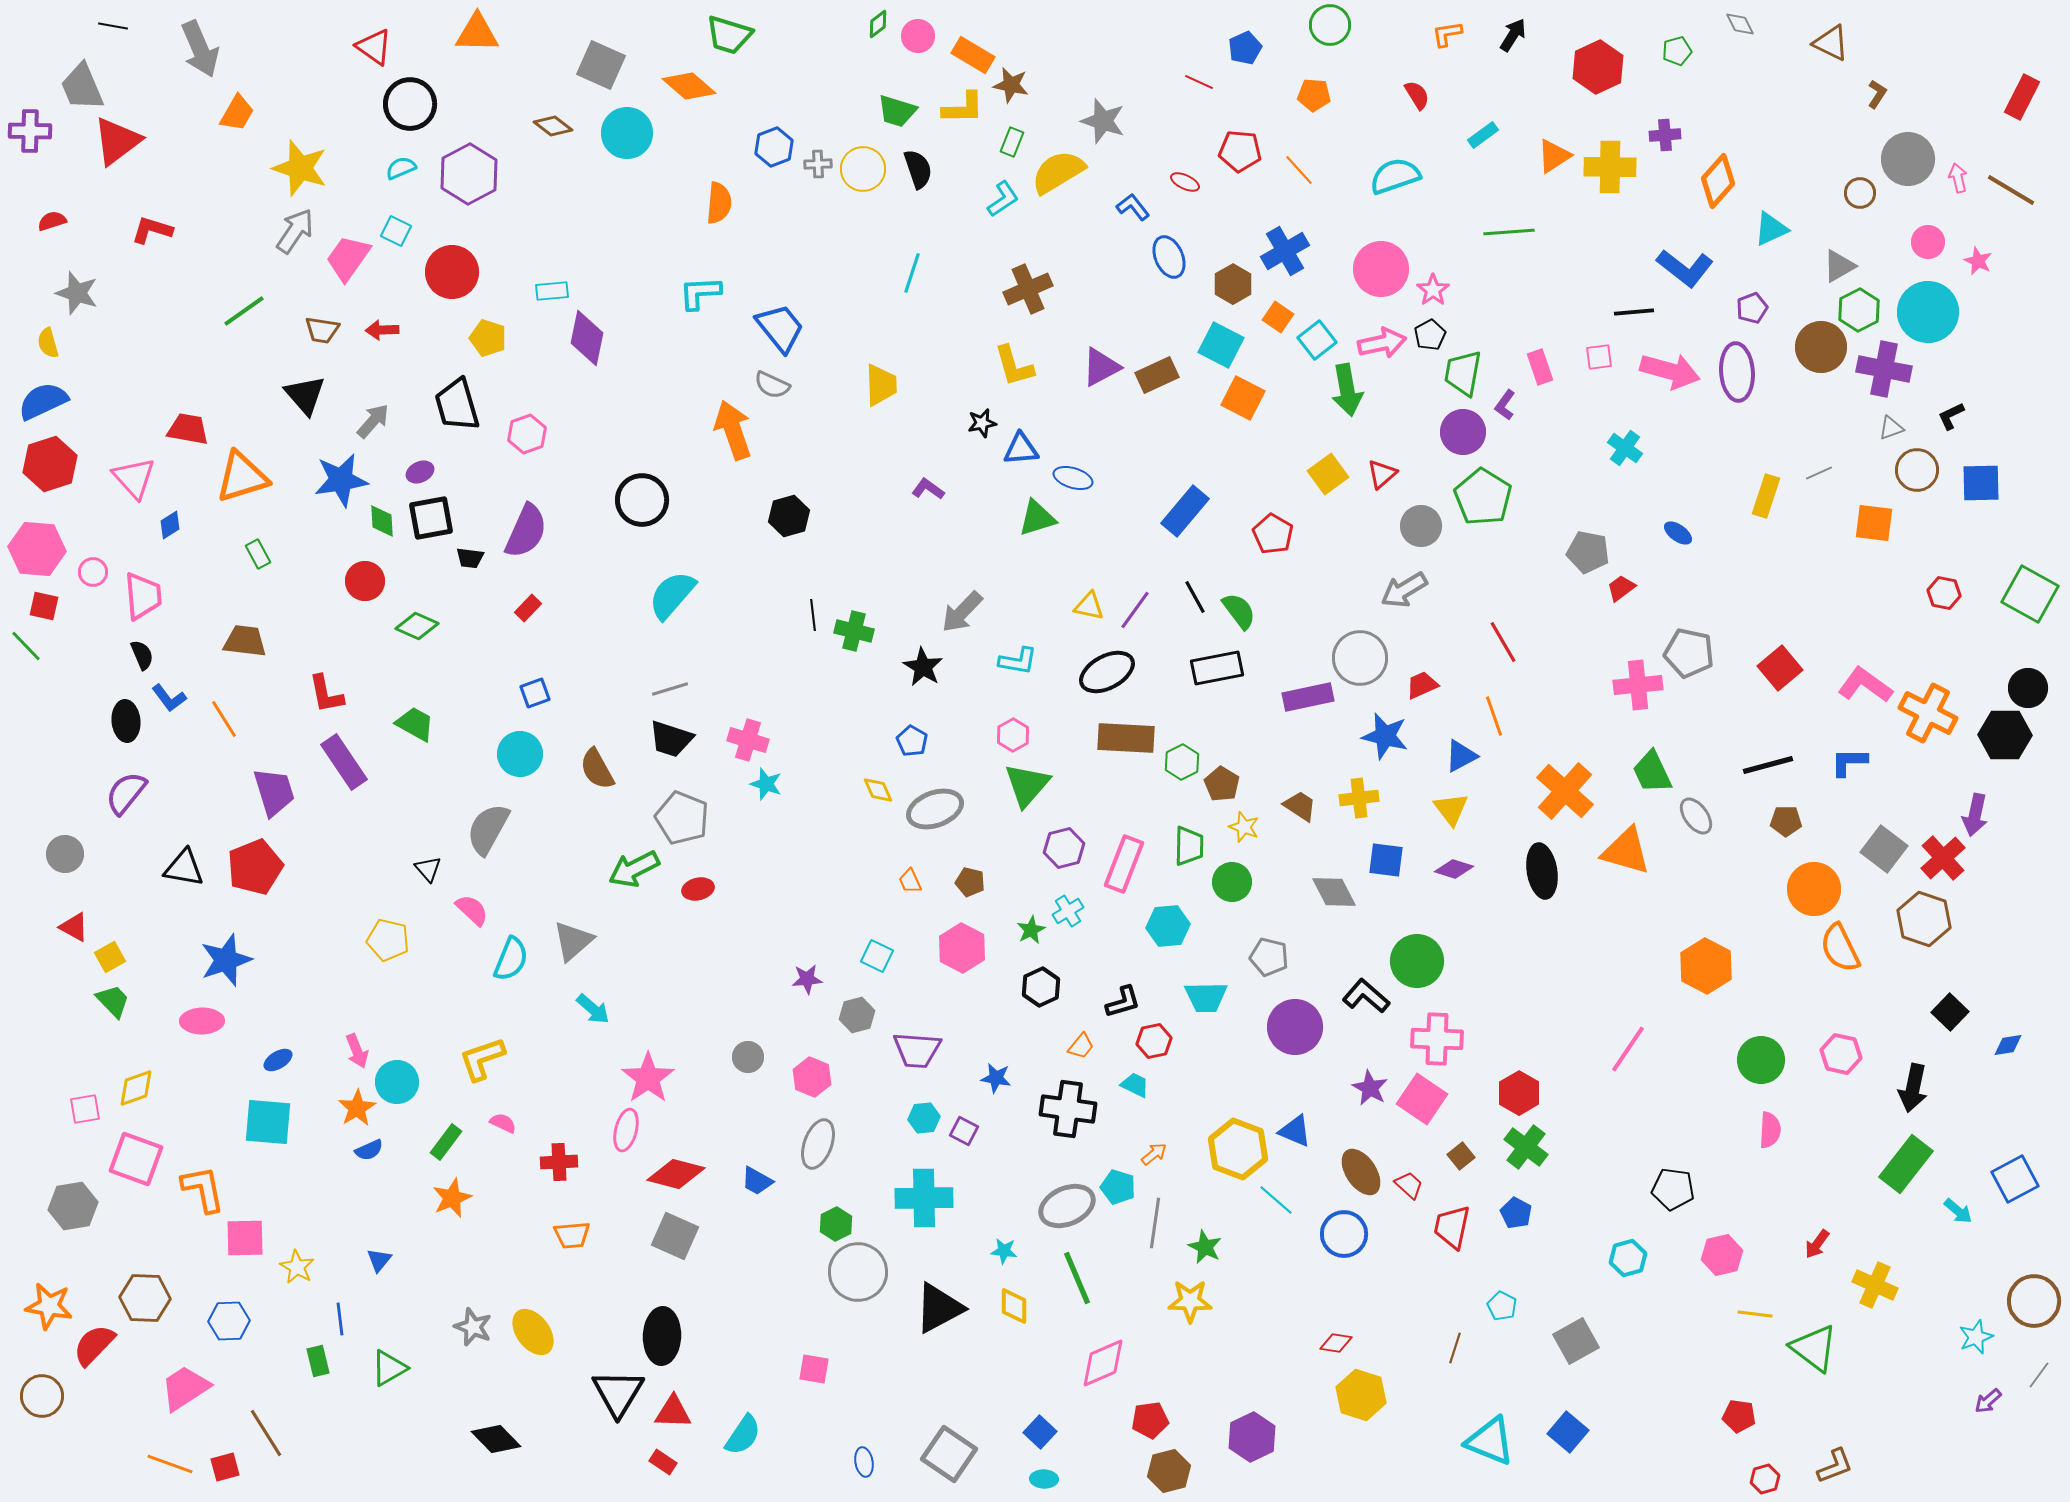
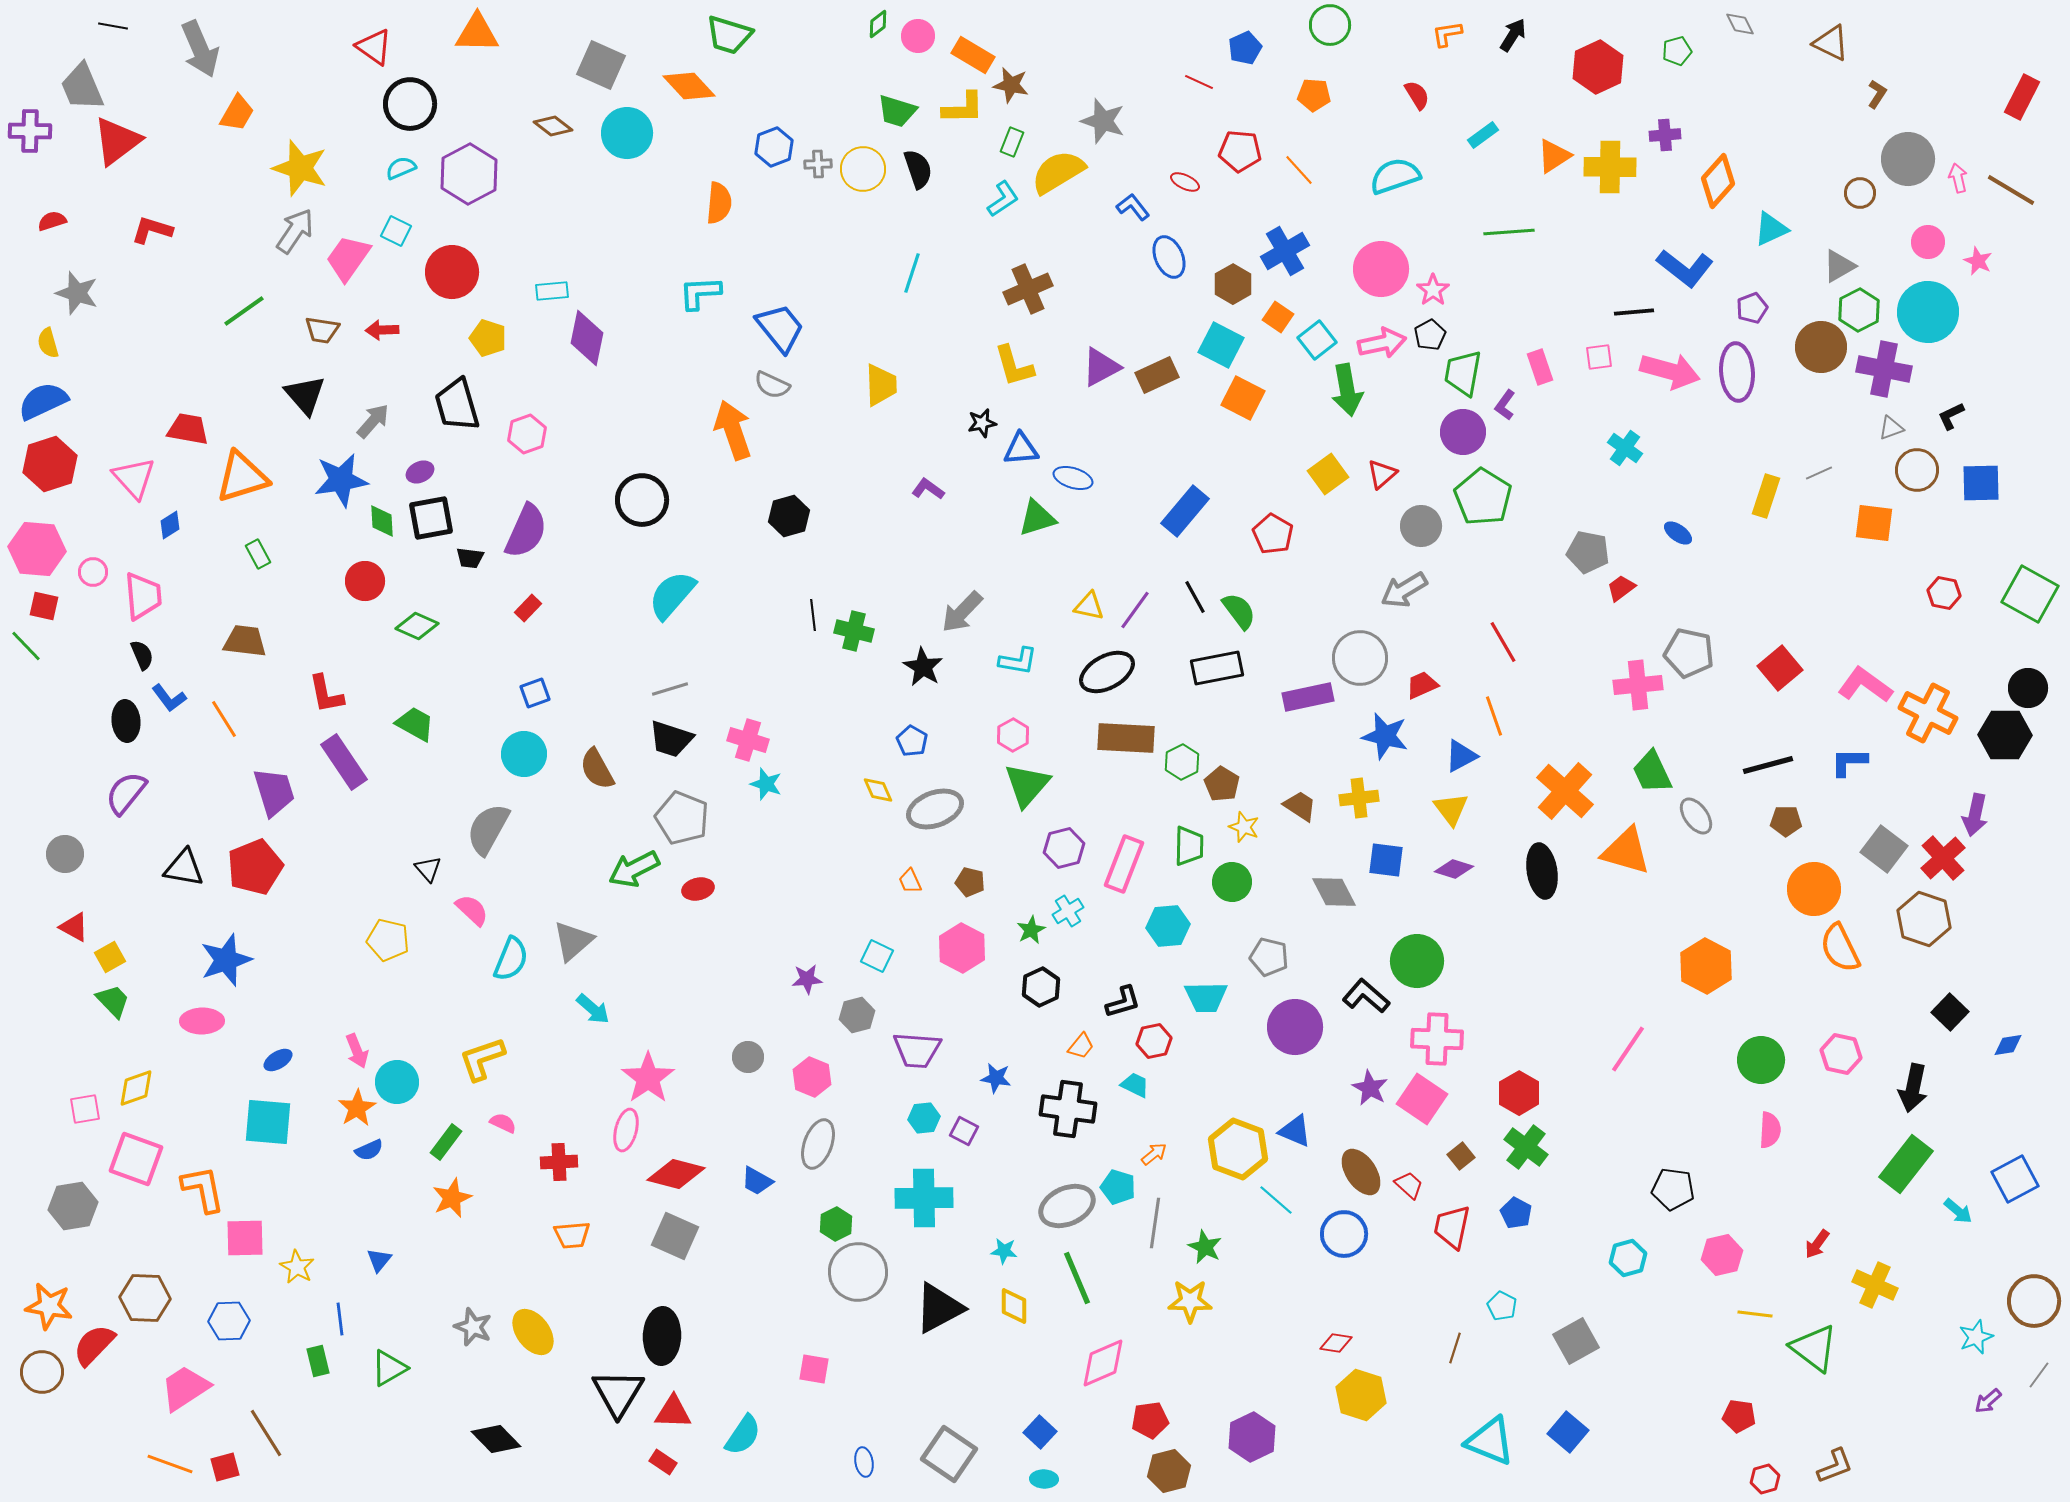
orange diamond at (689, 86): rotated 6 degrees clockwise
cyan circle at (520, 754): moved 4 px right
brown circle at (42, 1396): moved 24 px up
